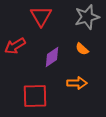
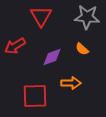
gray star: rotated 20 degrees clockwise
purple diamond: rotated 15 degrees clockwise
orange arrow: moved 6 px left
